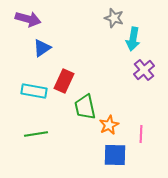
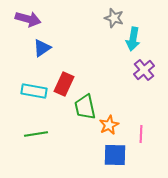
red rectangle: moved 3 px down
